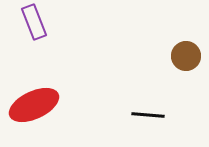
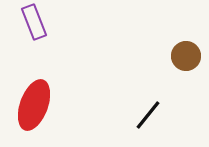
red ellipse: rotated 45 degrees counterclockwise
black line: rotated 56 degrees counterclockwise
